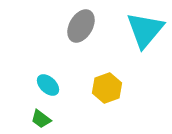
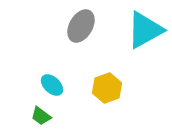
cyan triangle: rotated 21 degrees clockwise
cyan ellipse: moved 4 px right
green trapezoid: moved 3 px up
